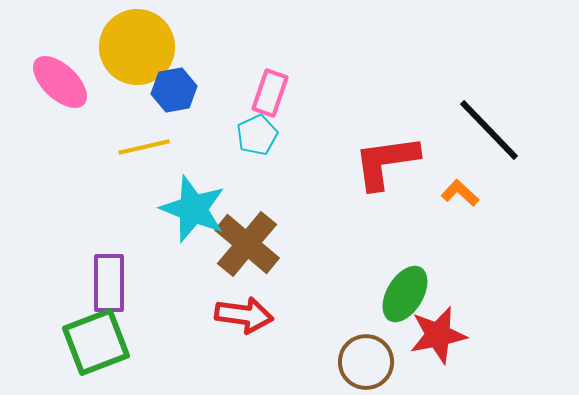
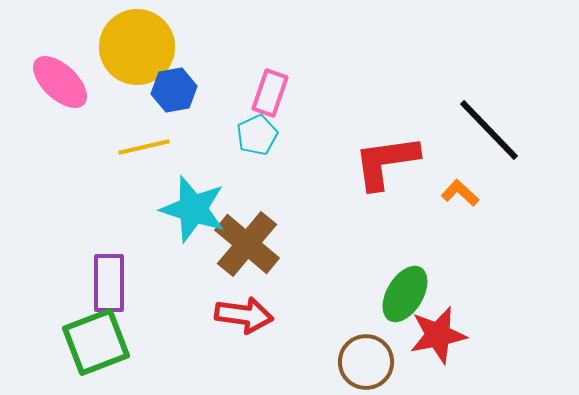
cyan star: rotated 4 degrees counterclockwise
